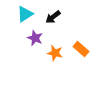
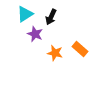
black arrow: moved 2 px left; rotated 28 degrees counterclockwise
purple star: moved 4 px up
orange rectangle: moved 1 px left
